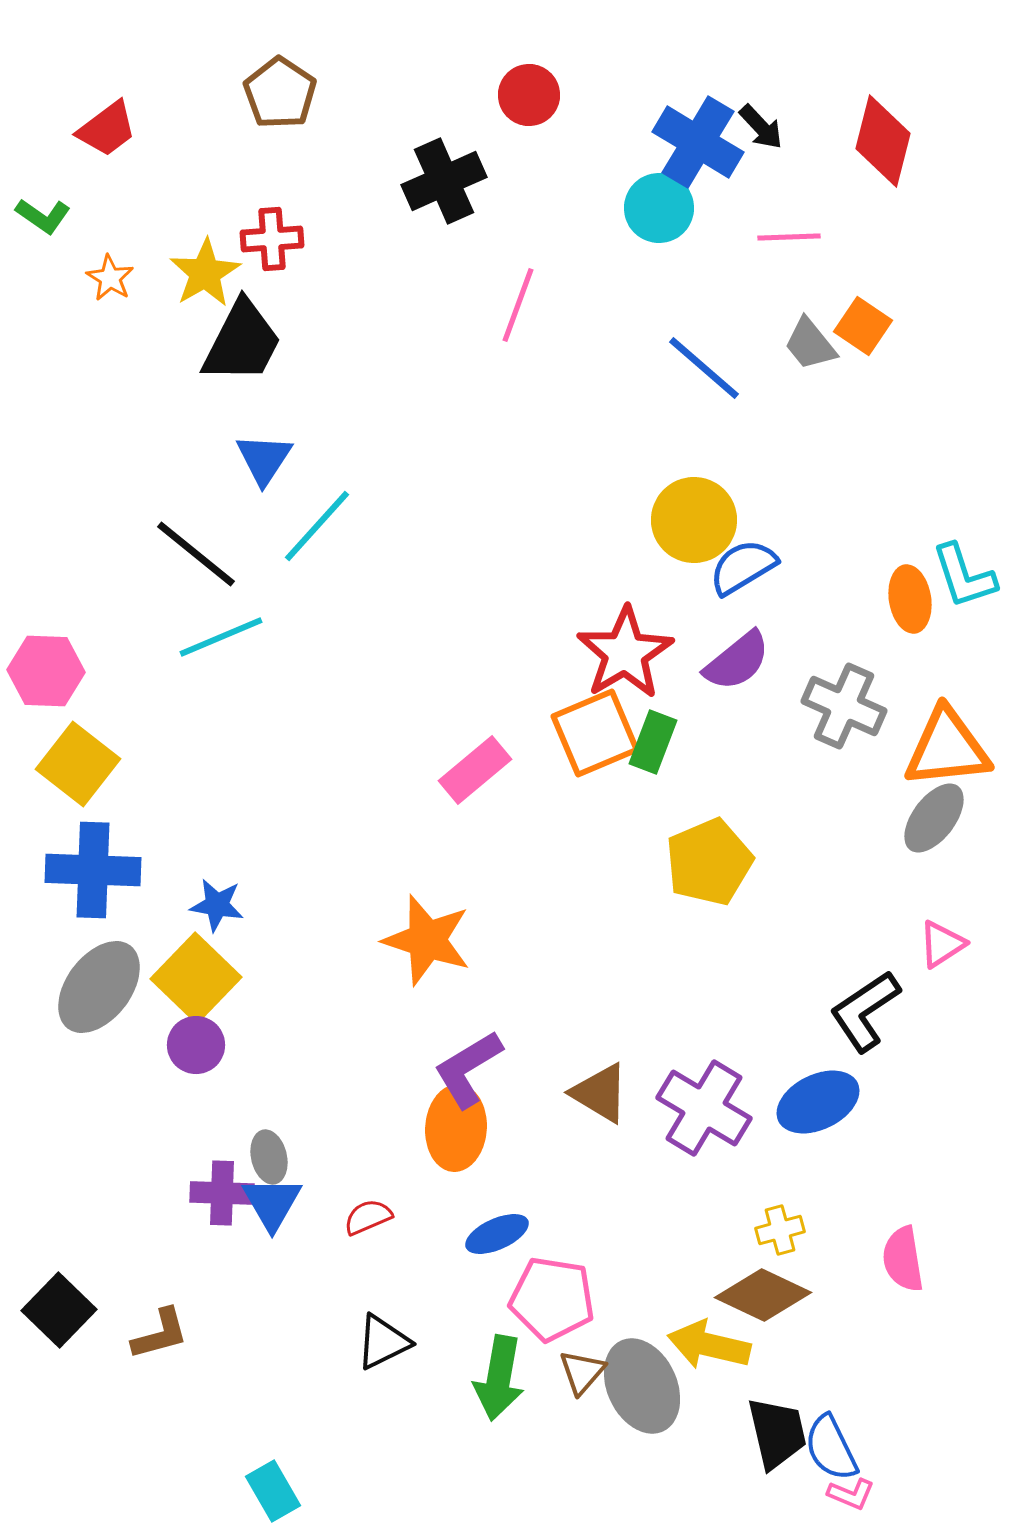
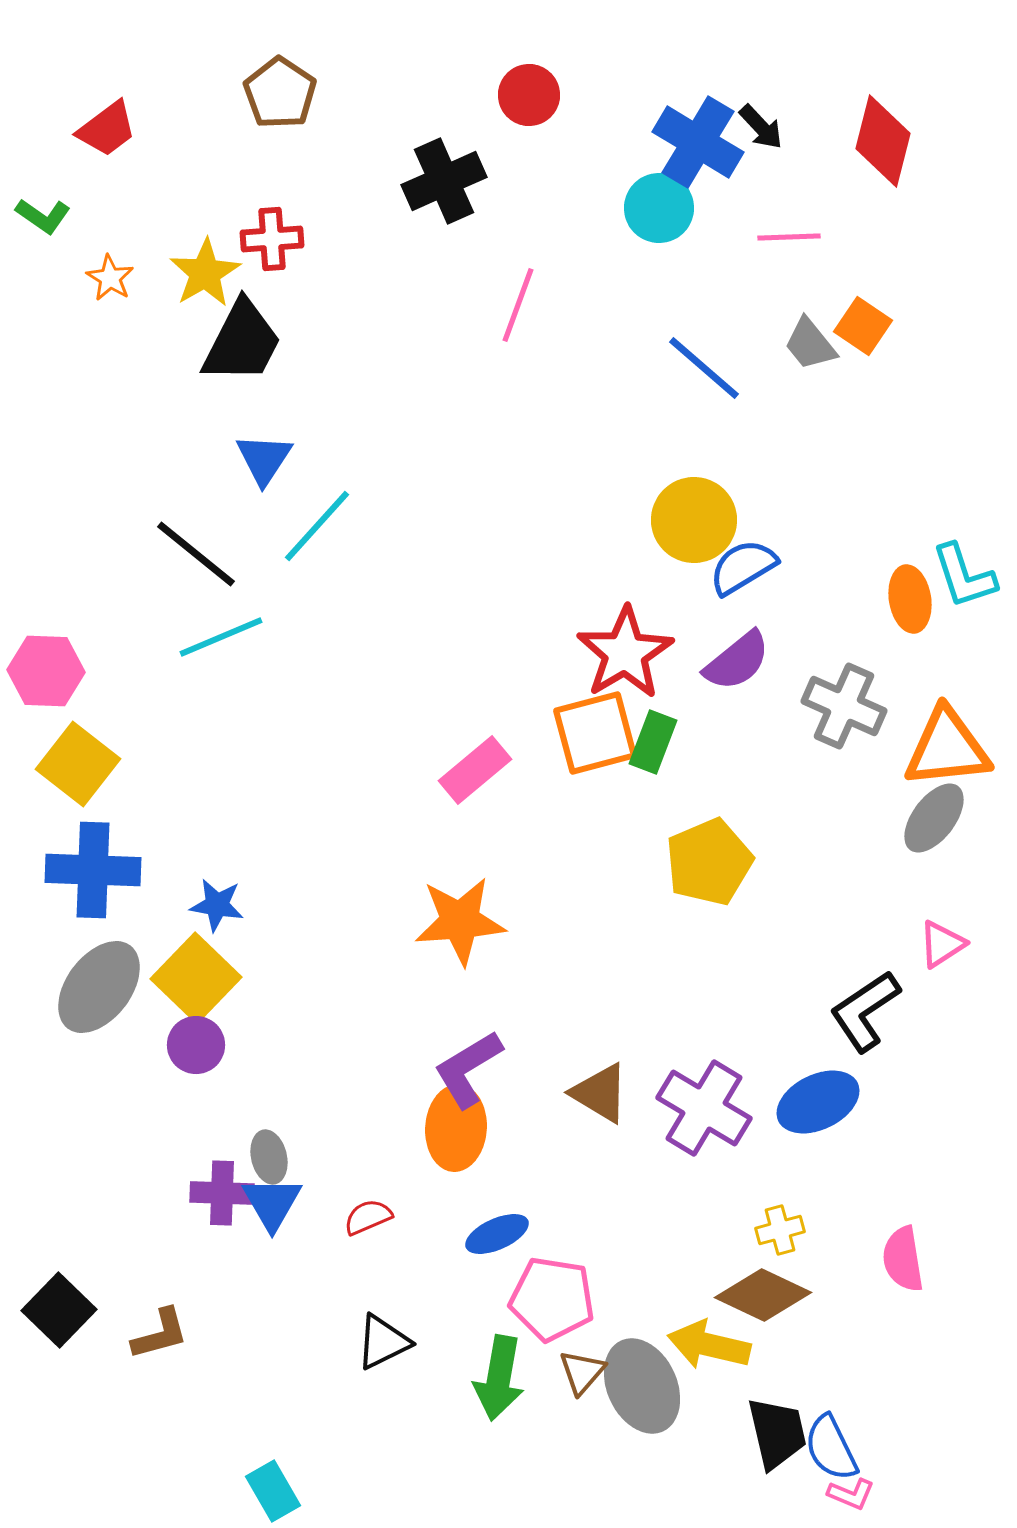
orange square at (595, 733): rotated 8 degrees clockwise
orange star at (427, 940): moved 33 px right, 19 px up; rotated 22 degrees counterclockwise
